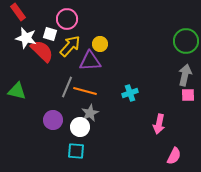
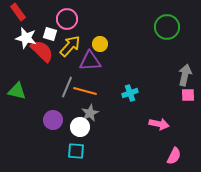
green circle: moved 19 px left, 14 px up
pink arrow: rotated 90 degrees counterclockwise
